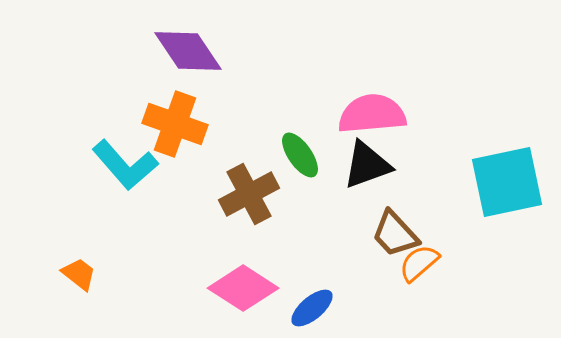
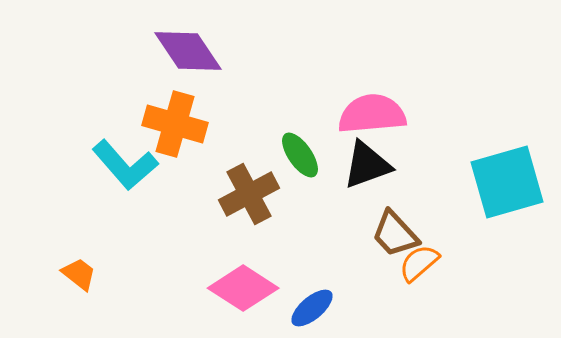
orange cross: rotated 4 degrees counterclockwise
cyan square: rotated 4 degrees counterclockwise
